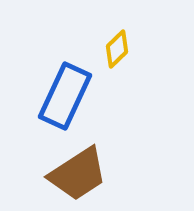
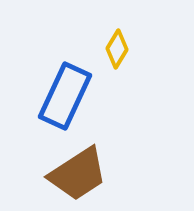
yellow diamond: rotated 15 degrees counterclockwise
